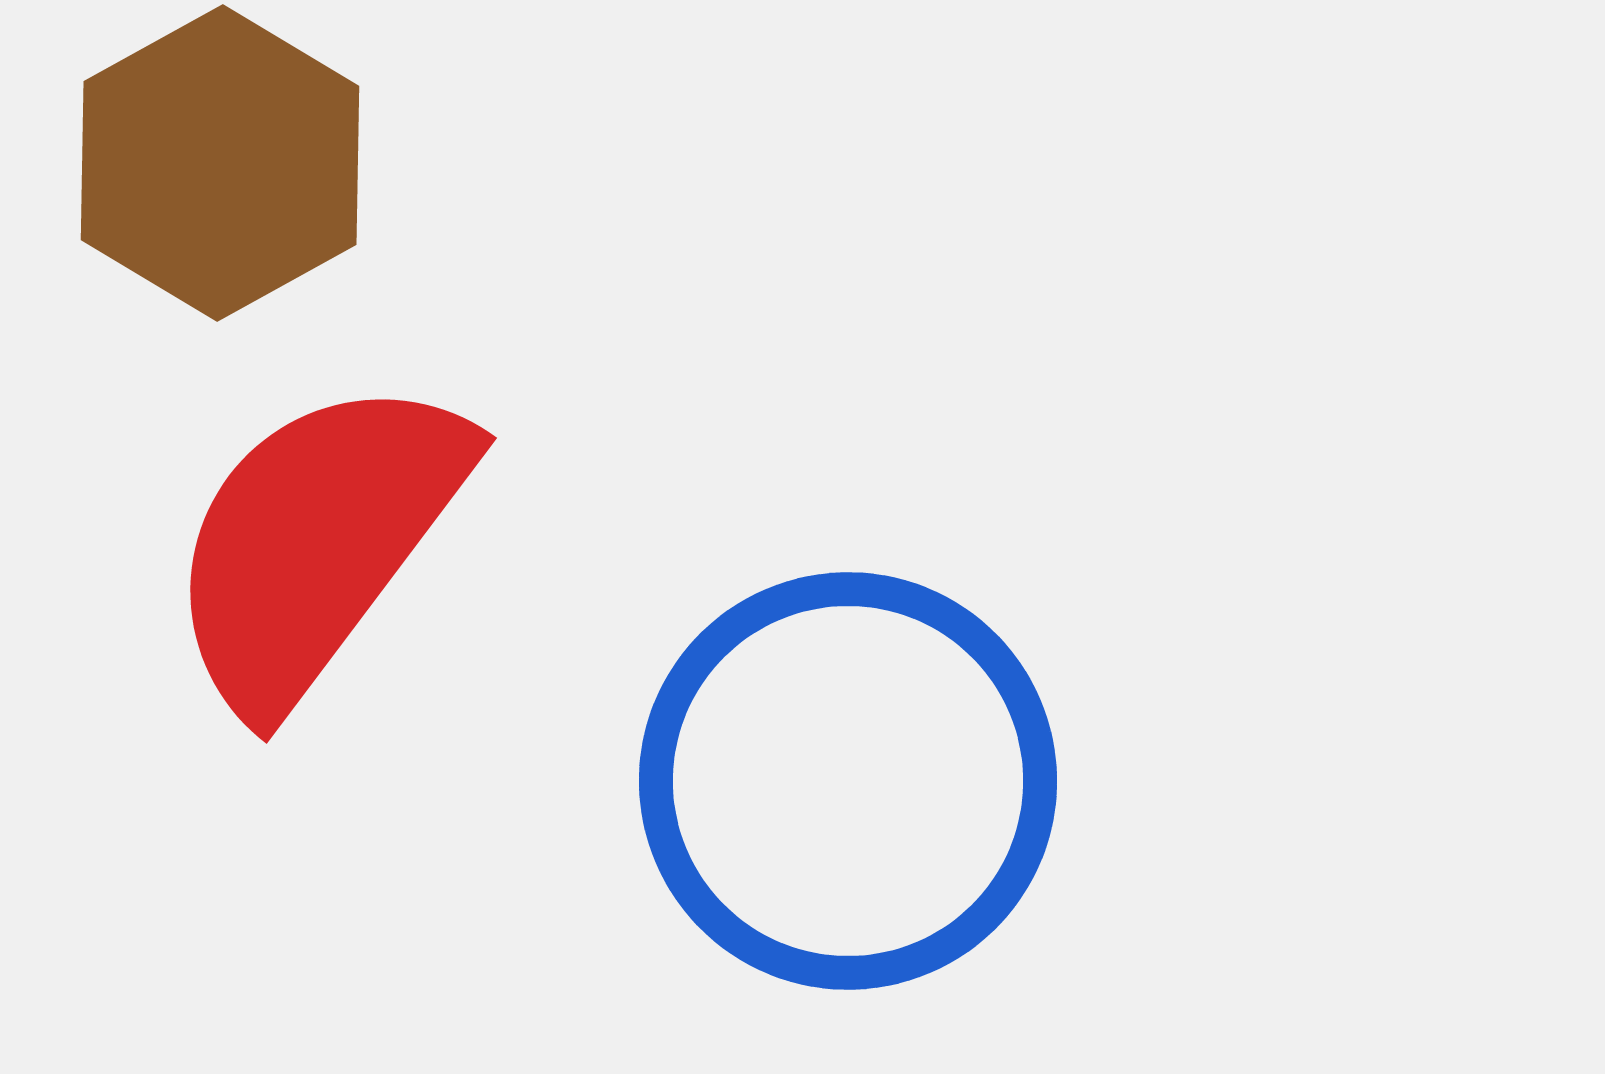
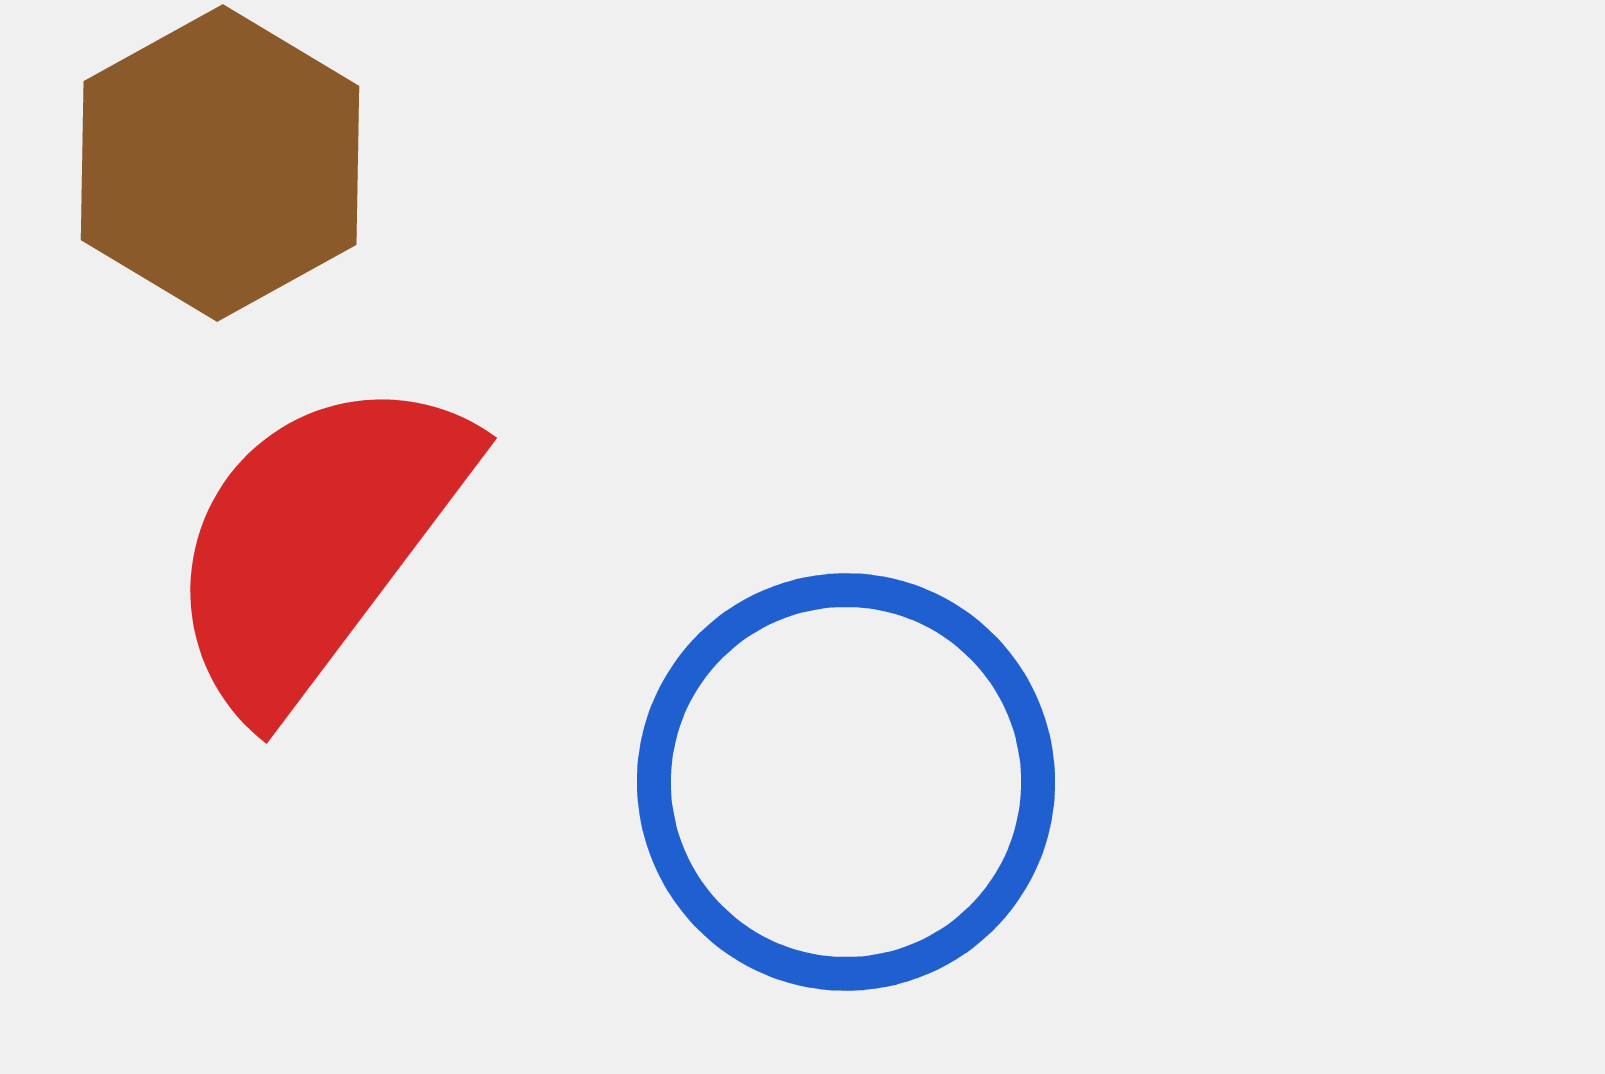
blue circle: moved 2 px left, 1 px down
